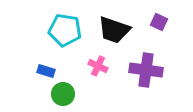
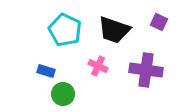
cyan pentagon: rotated 16 degrees clockwise
